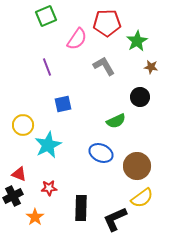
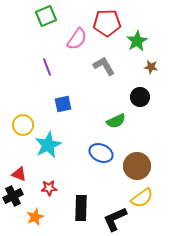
orange star: rotated 12 degrees clockwise
